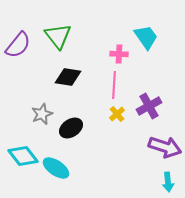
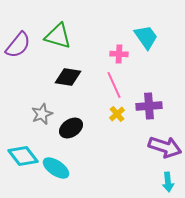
green triangle: rotated 36 degrees counterclockwise
pink line: rotated 28 degrees counterclockwise
purple cross: rotated 25 degrees clockwise
